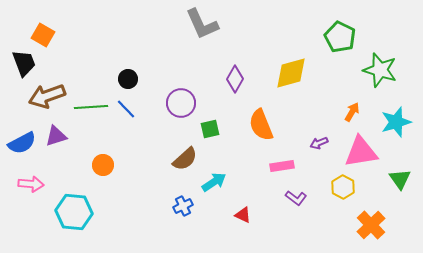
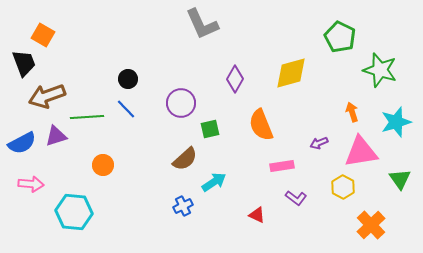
green line: moved 4 px left, 10 px down
orange arrow: rotated 48 degrees counterclockwise
red triangle: moved 14 px right
